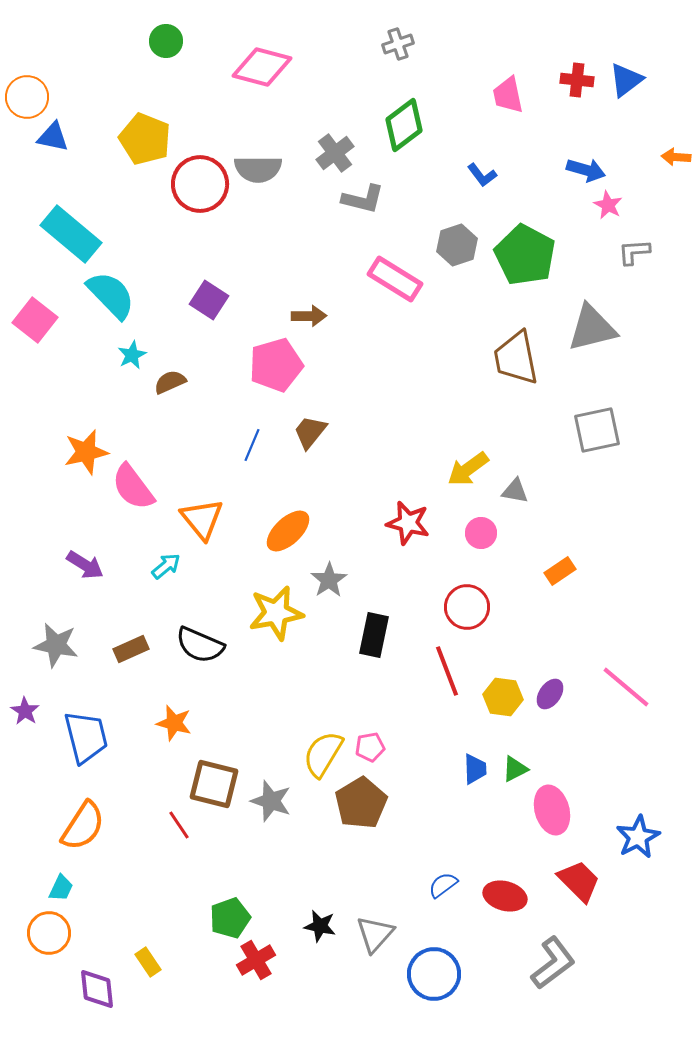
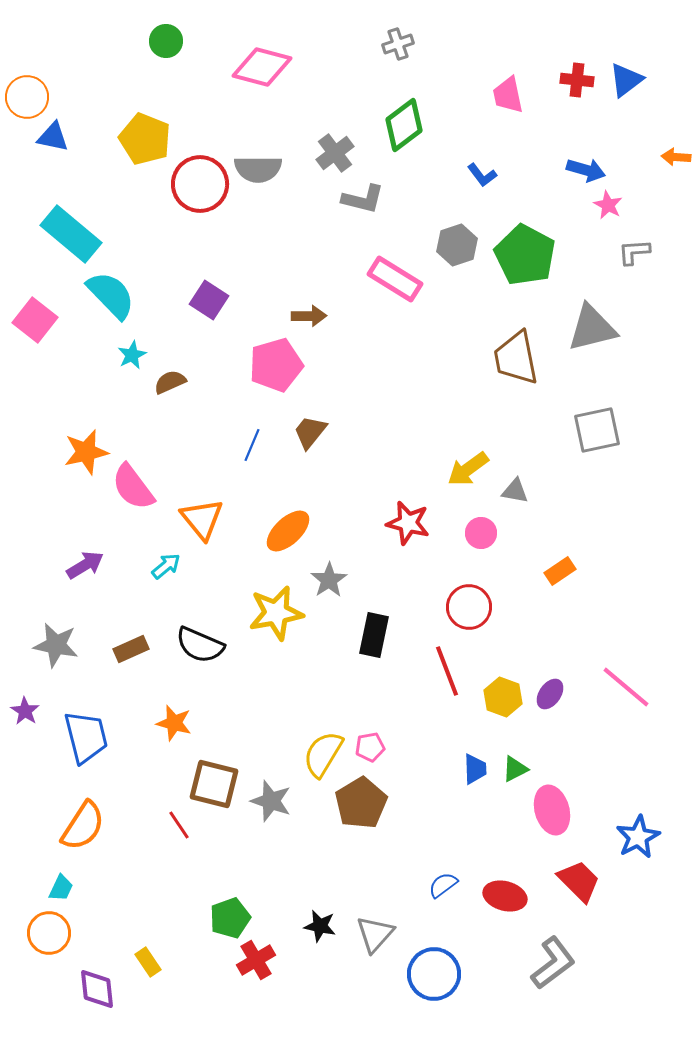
purple arrow at (85, 565): rotated 63 degrees counterclockwise
red circle at (467, 607): moved 2 px right
yellow hexagon at (503, 697): rotated 12 degrees clockwise
